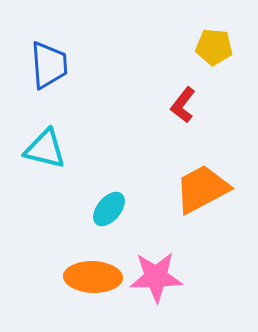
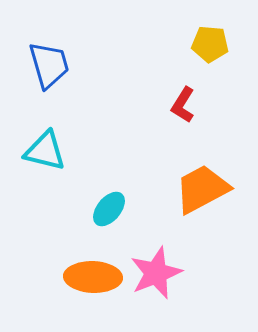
yellow pentagon: moved 4 px left, 3 px up
blue trapezoid: rotated 12 degrees counterclockwise
red L-shape: rotated 6 degrees counterclockwise
cyan triangle: moved 2 px down
pink star: moved 4 px up; rotated 20 degrees counterclockwise
